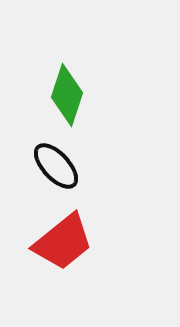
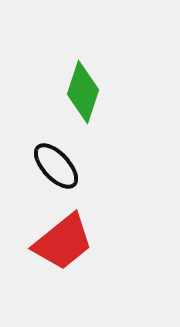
green diamond: moved 16 px right, 3 px up
